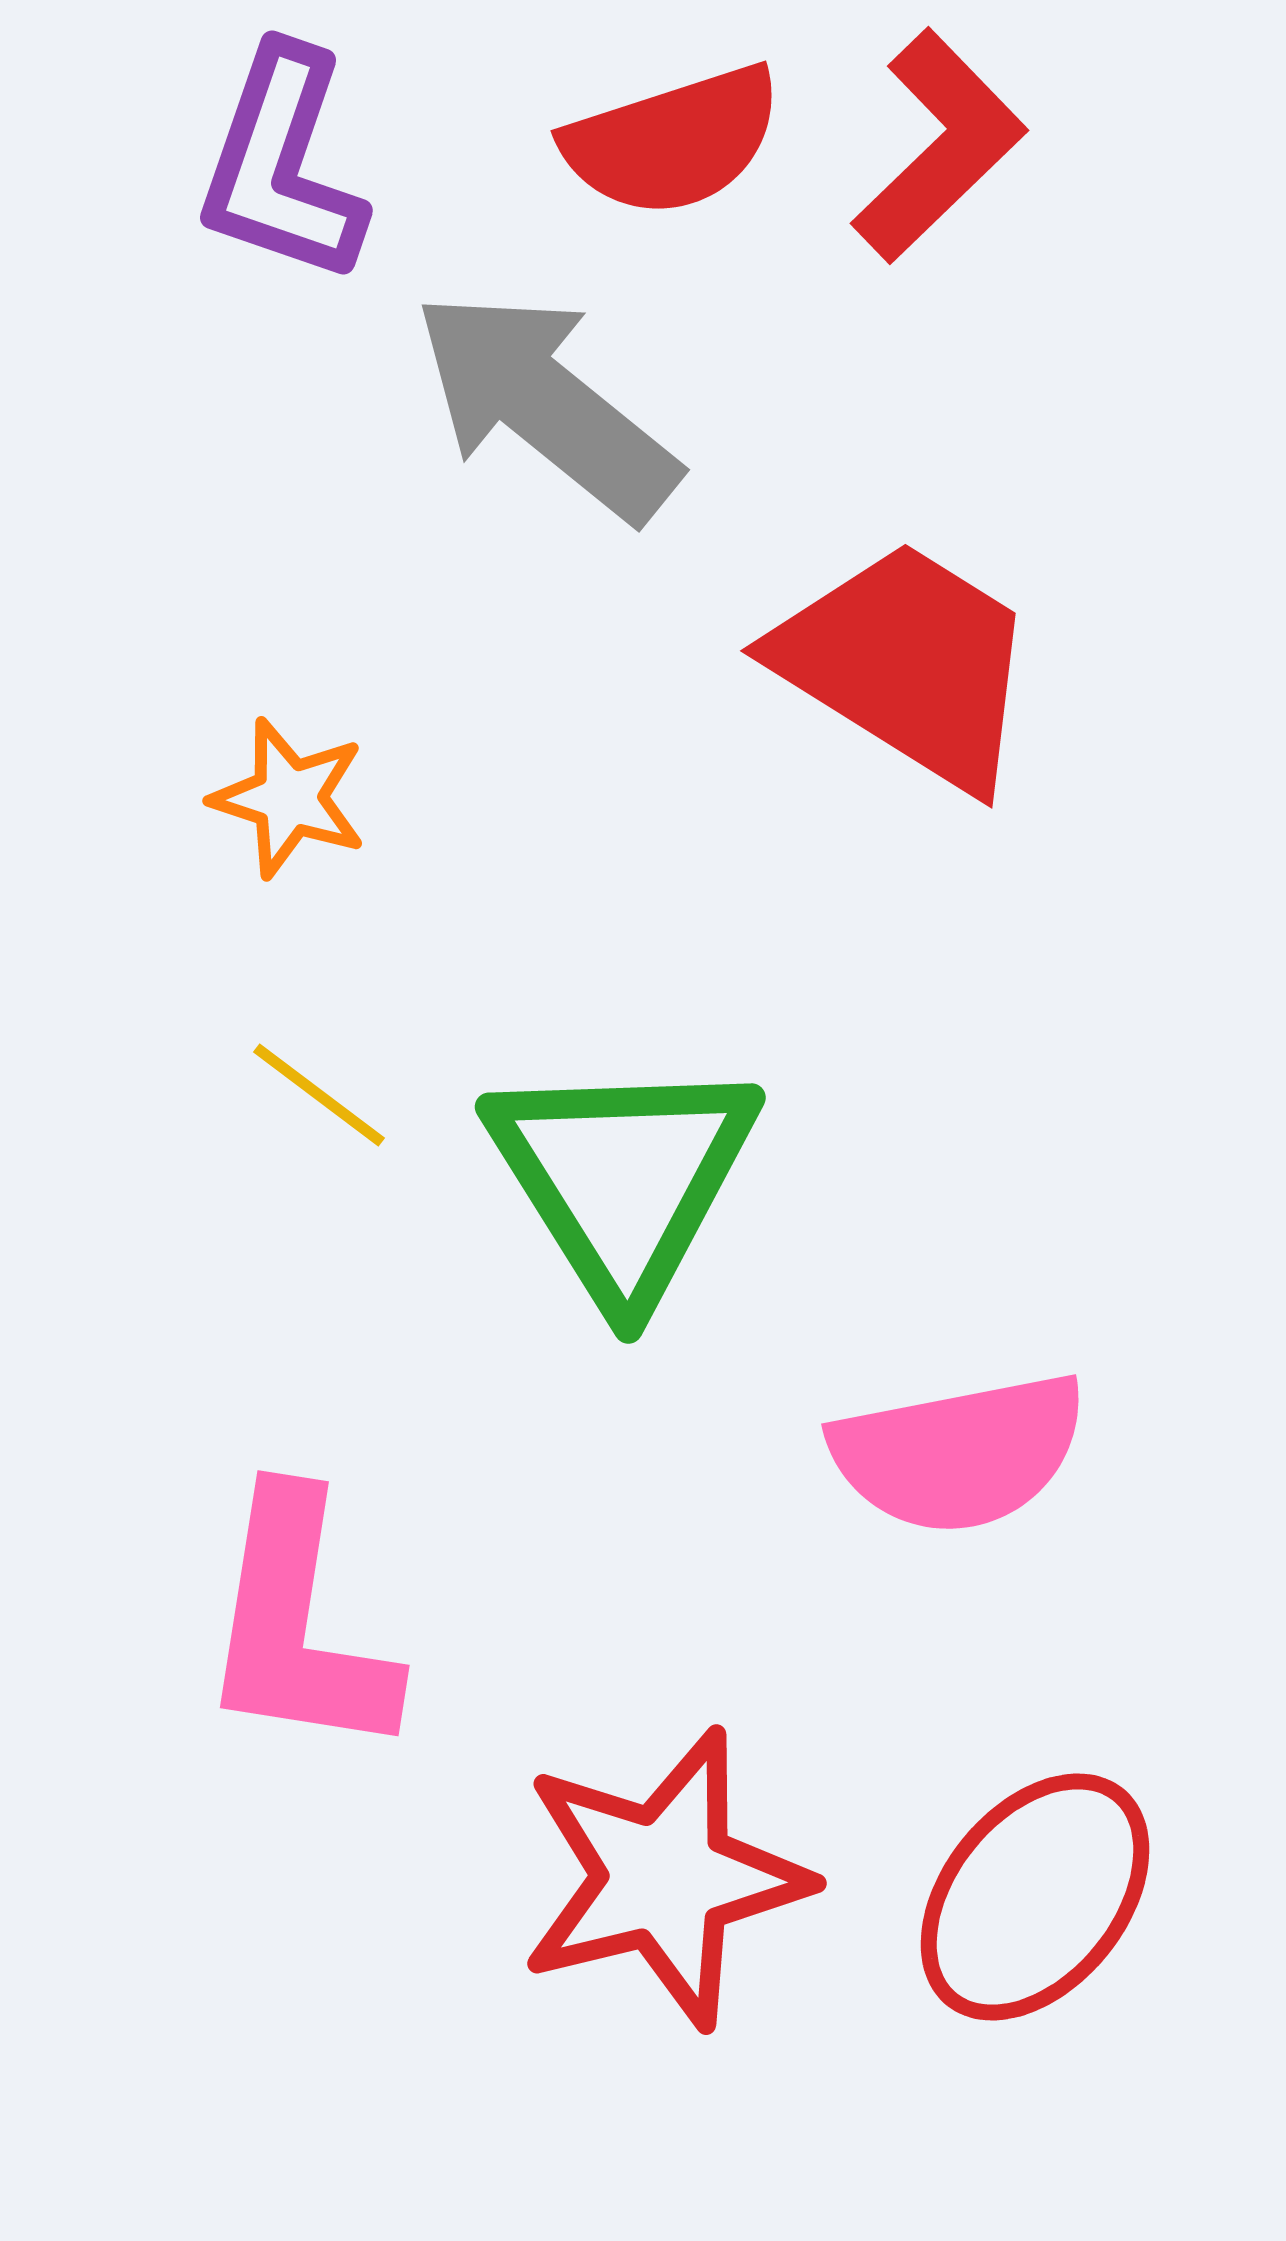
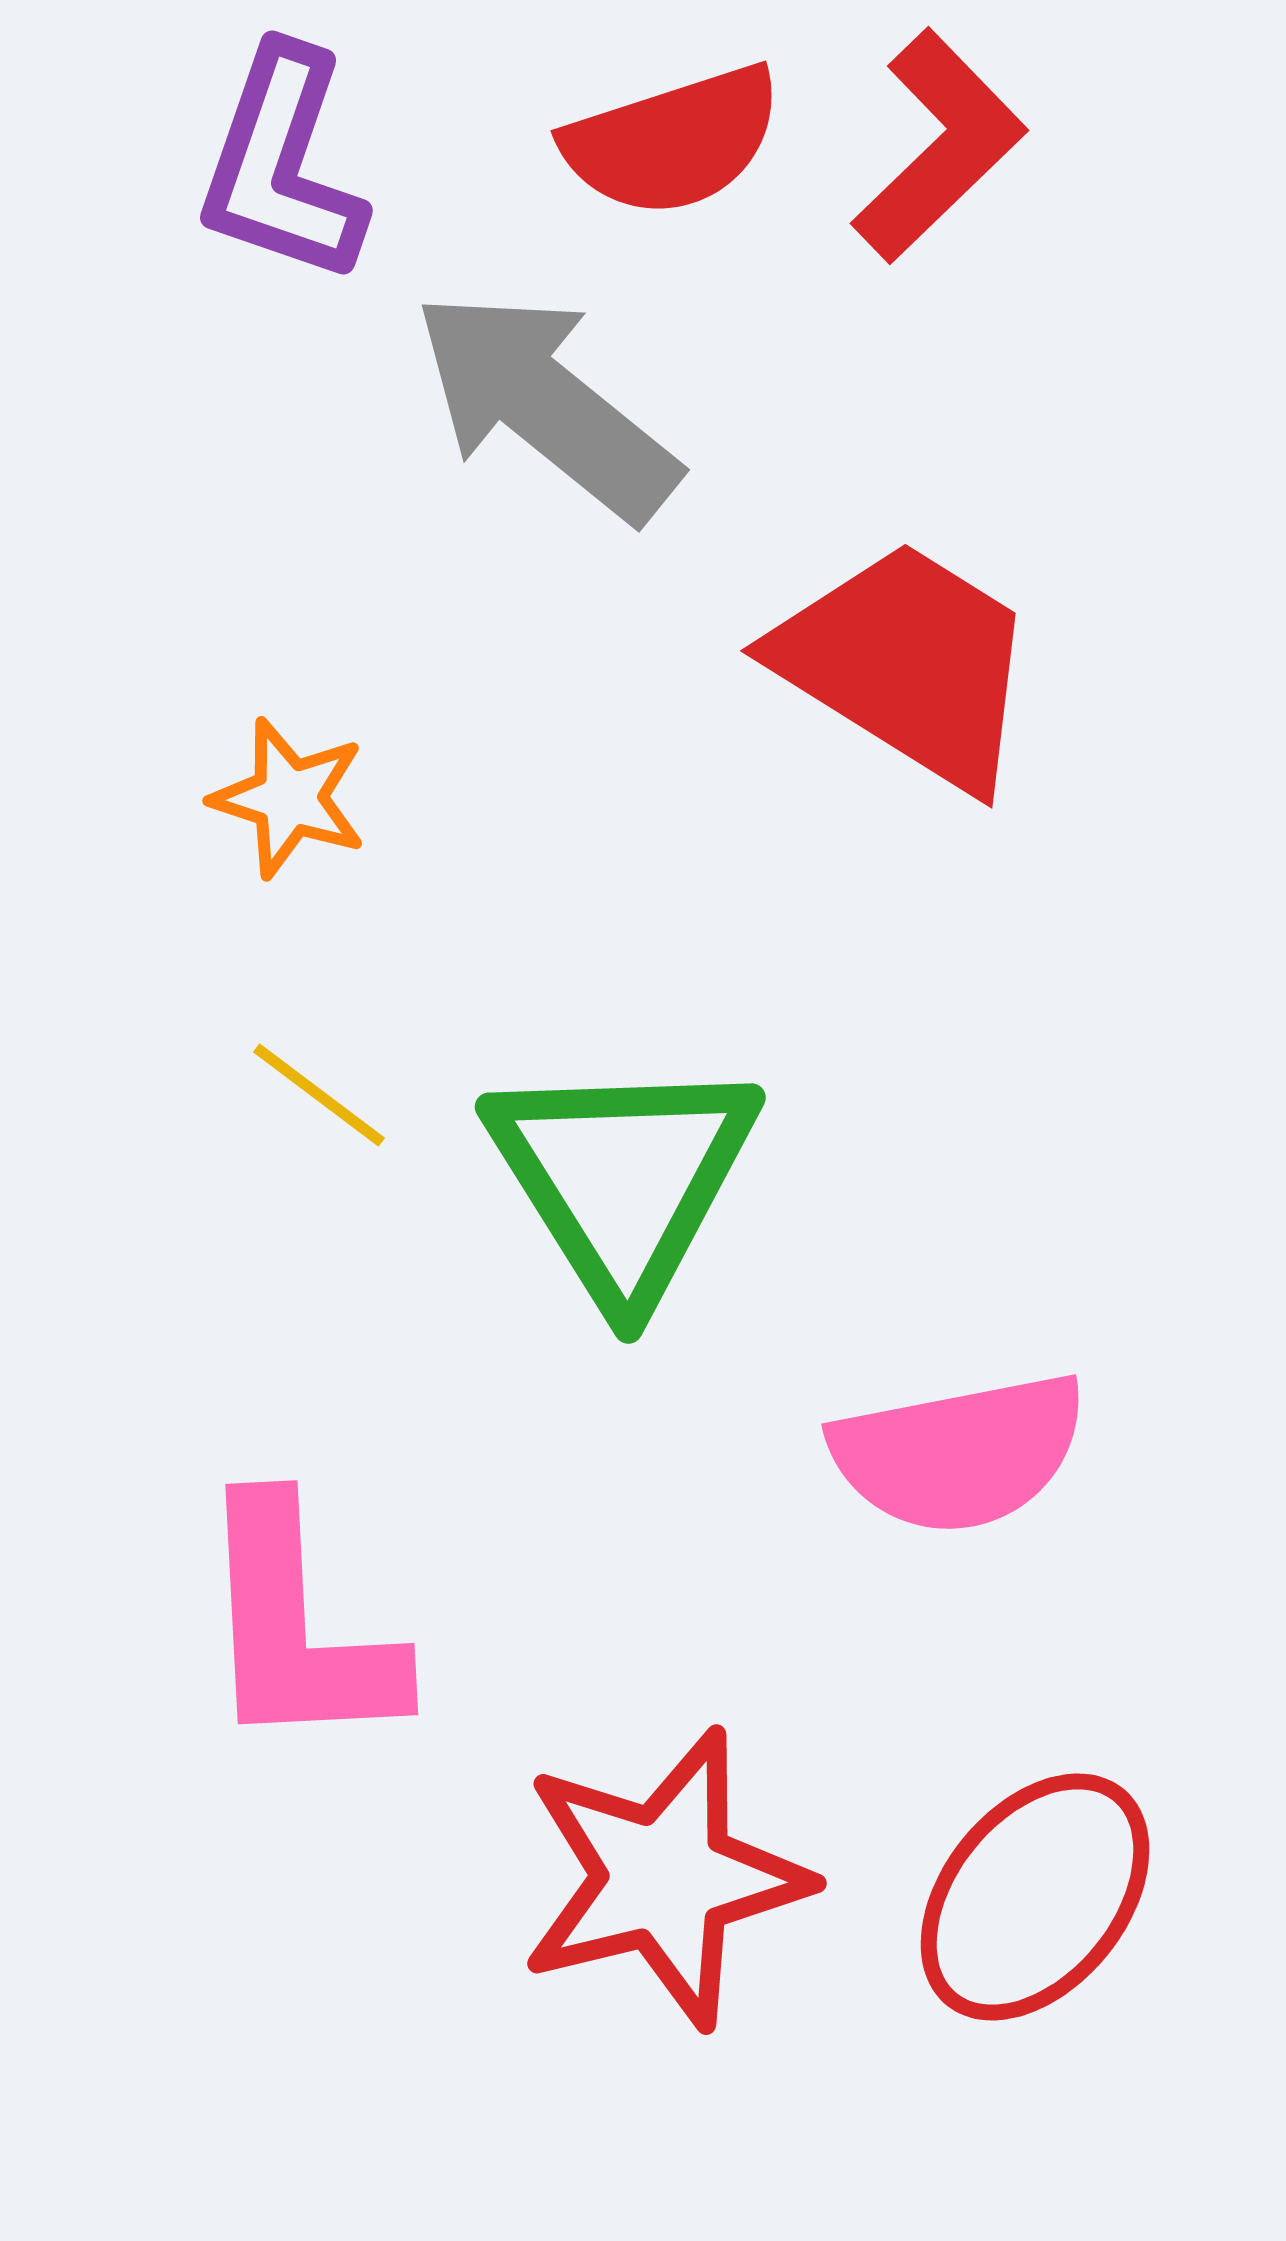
pink L-shape: moved 1 px left, 2 px down; rotated 12 degrees counterclockwise
